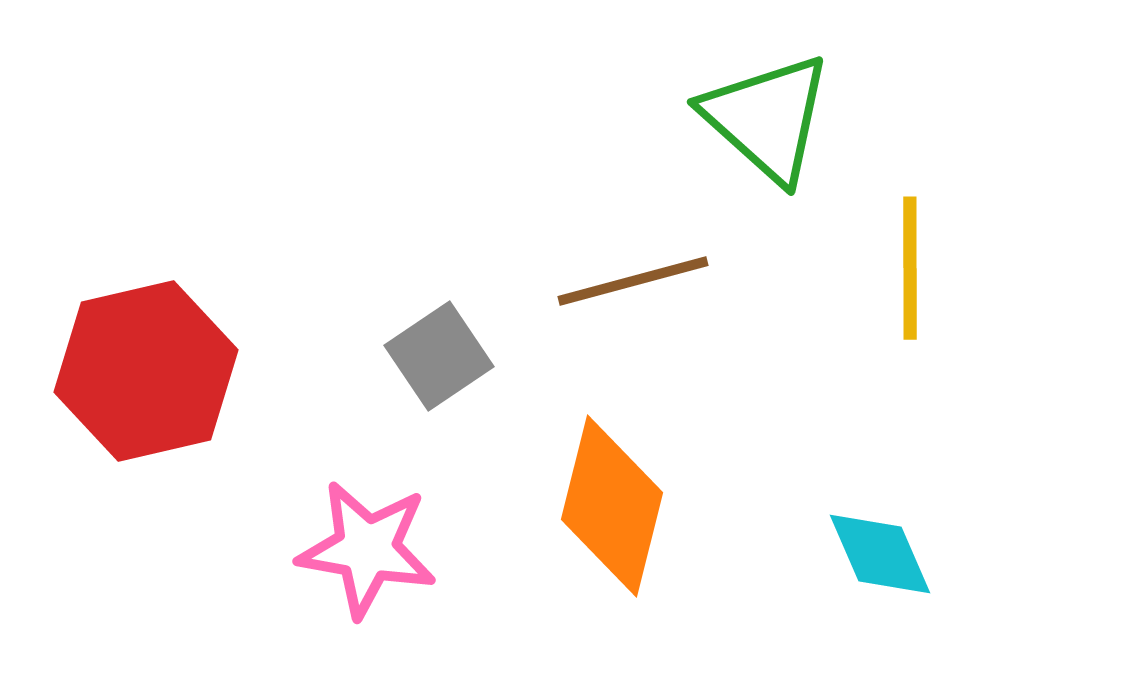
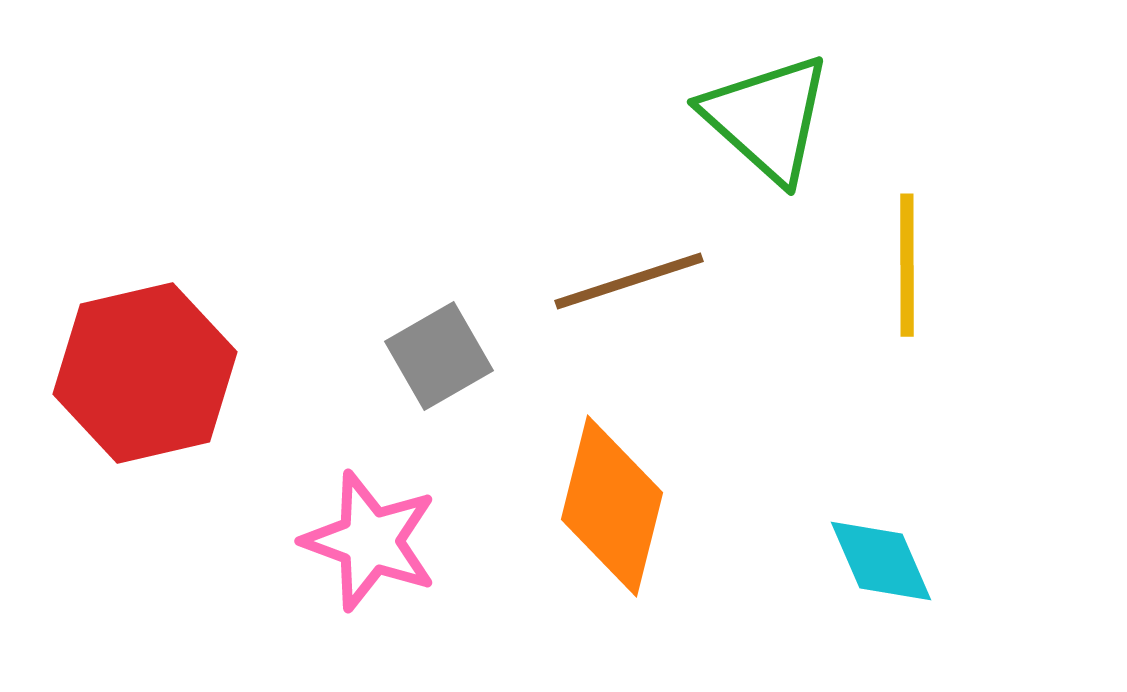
yellow line: moved 3 px left, 3 px up
brown line: moved 4 px left; rotated 3 degrees counterclockwise
gray square: rotated 4 degrees clockwise
red hexagon: moved 1 px left, 2 px down
pink star: moved 3 px right, 8 px up; rotated 10 degrees clockwise
cyan diamond: moved 1 px right, 7 px down
